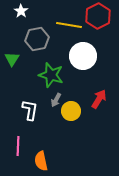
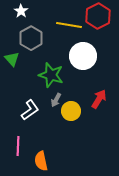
gray hexagon: moved 6 px left, 1 px up; rotated 20 degrees counterclockwise
green triangle: rotated 14 degrees counterclockwise
white L-shape: rotated 45 degrees clockwise
